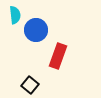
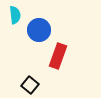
blue circle: moved 3 px right
